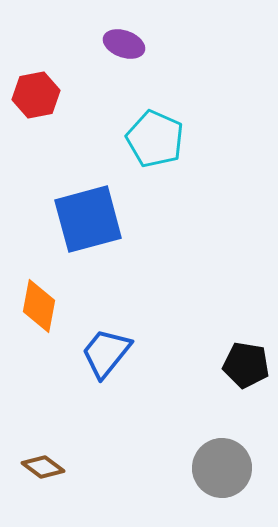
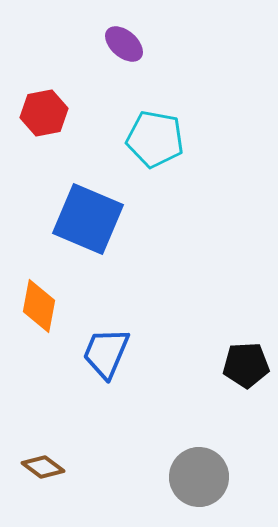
purple ellipse: rotated 21 degrees clockwise
red hexagon: moved 8 px right, 18 px down
cyan pentagon: rotated 14 degrees counterclockwise
blue square: rotated 38 degrees clockwise
blue trapezoid: rotated 16 degrees counterclockwise
black pentagon: rotated 12 degrees counterclockwise
gray circle: moved 23 px left, 9 px down
